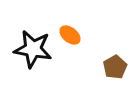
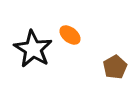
black star: rotated 21 degrees clockwise
